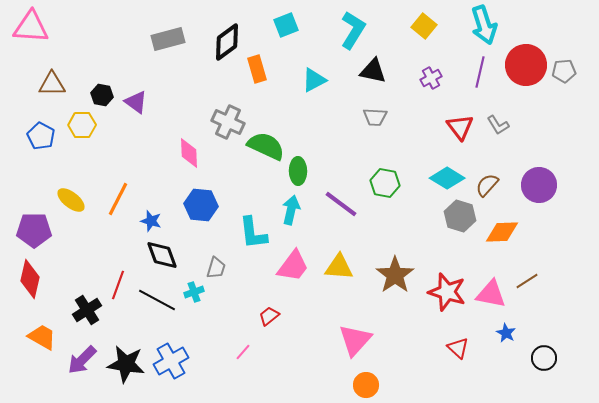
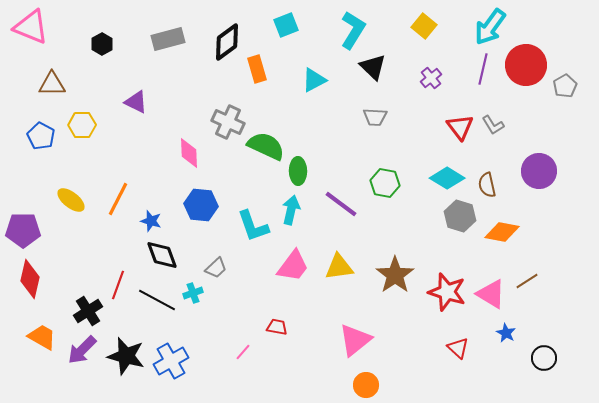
cyan arrow at (484, 25): moved 6 px right, 2 px down; rotated 54 degrees clockwise
pink triangle at (31, 27): rotated 18 degrees clockwise
black triangle at (373, 71): moved 4 px up; rotated 32 degrees clockwise
gray pentagon at (564, 71): moved 1 px right, 15 px down; rotated 25 degrees counterclockwise
purple line at (480, 72): moved 3 px right, 3 px up
purple cross at (431, 78): rotated 10 degrees counterclockwise
black hexagon at (102, 95): moved 51 px up; rotated 20 degrees clockwise
purple triangle at (136, 102): rotated 10 degrees counterclockwise
gray L-shape at (498, 125): moved 5 px left
brown semicircle at (487, 185): rotated 55 degrees counterclockwise
purple circle at (539, 185): moved 14 px up
purple pentagon at (34, 230): moved 11 px left
orange diamond at (502, 232): rotated 12 degrees clockwise
cyan L-shape at (253, 233): moved 7 px up; rotated 12 degrees counterclockwise
yellow triangle at (339, 267): rotated 12 degrees counterclockwise
gray trapezoid at (216, 268): rotated 30 degrees clockwise
cyan cross at (194, 292): moved 1 px left, 1 px down
pink triangle at (491, 294): rotated 20 degrees clockwise
black cross at (87, 310): moved 1 px right, 1 px down
red trapezoid at (269, 316): moved 8 px right, 11 px down; rotated 50 degrees clockwise
pink triangle at (355, 340): rotated 9 degrees clockwise
purple arrow at (82, 360): moved 10 px up
black star at (126, 364): moved 8 px up; rotated 6 degrees clockwise
